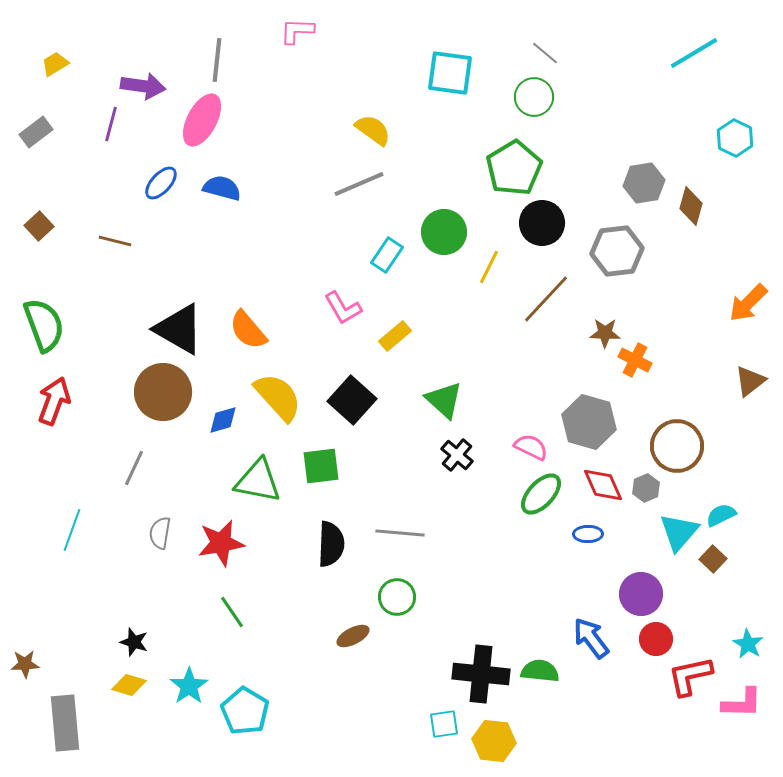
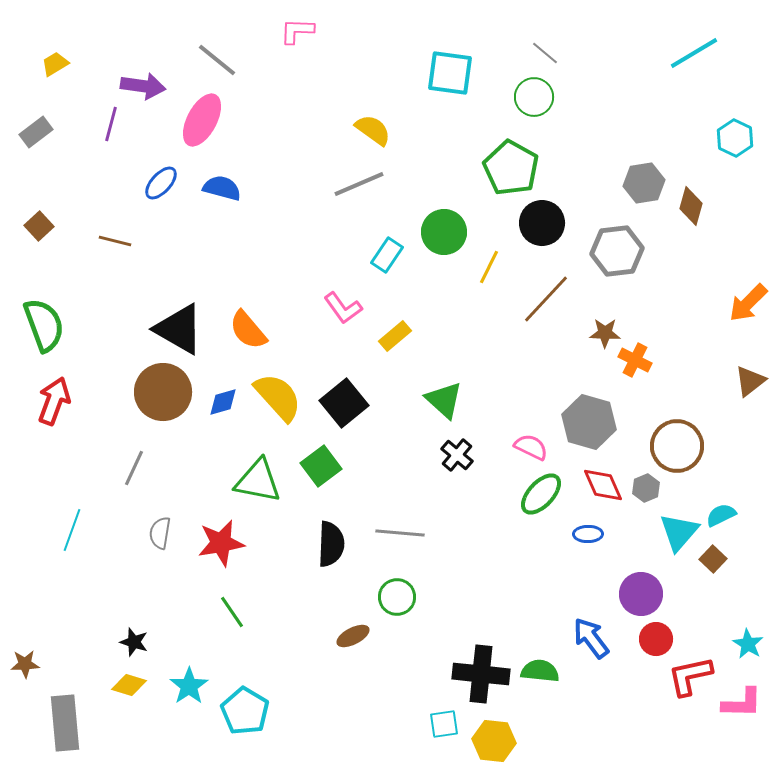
gray line at (217, 60): rotated 57 degrees counterclockwise
green pentagon at (514, 168): moved 3 px left; rotated 12 degrees counterclockwise
pink L-shape at (343, 308): rotated 6 degrees counterclockwise
black square at (352, 400): moved 8 px left, 3 px down; rotated 9 degrees clockwise
blue diamond at (223, 420): moved 18 px up
green square at (321, 466): rotated 30 degrees counterclockwise
